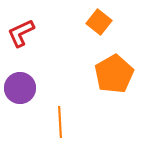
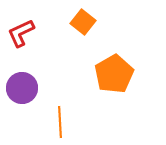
orange square: moved 16 px left
purple circle: moved 2 px right
